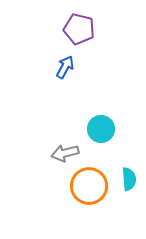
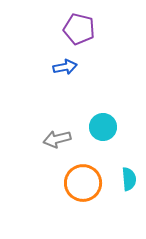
blue arrow: rotated 50 degrees clockwise
cyan circle: moved 2 px right, 2 px up
gray arrow: moved 8 px left, 14 px up
orange circle: moved 6 px left, 3 px up
